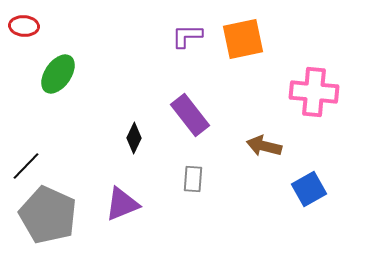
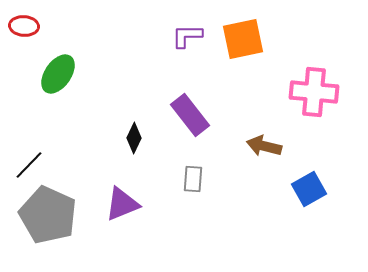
black line: moved 3 px right, 1 px up
